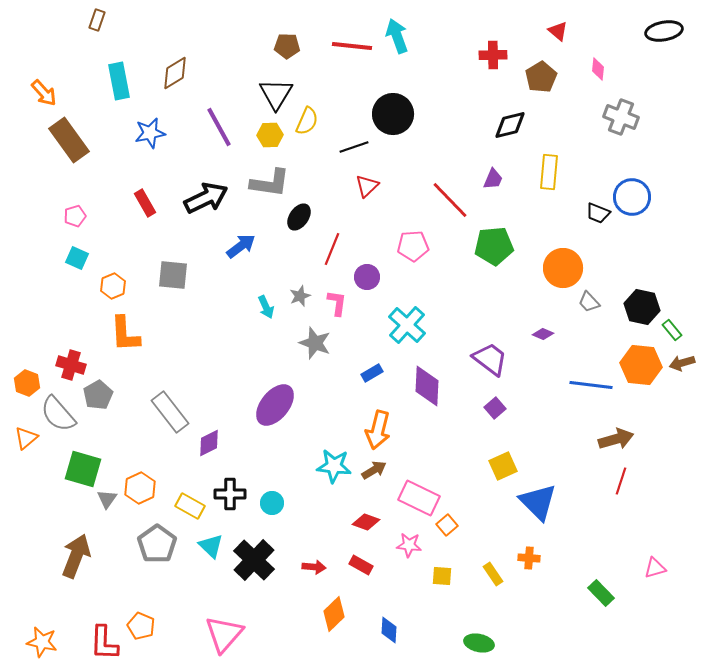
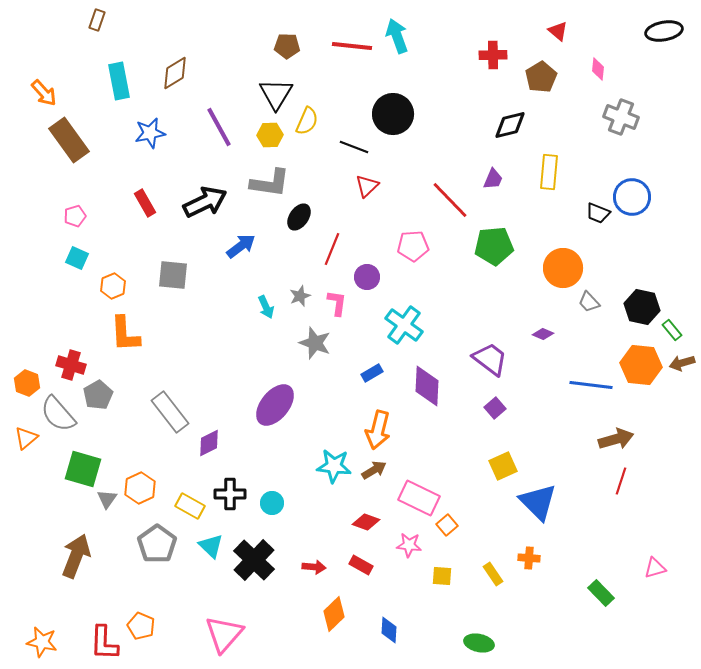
black line at (354, 147): rotated 40 degrees clockwise
black arrow at (206, 198): moved 1 px left, 4 px down
cyan cross at (407, 325): moved 3 px left; rotated 6 degrees counterclockwise
